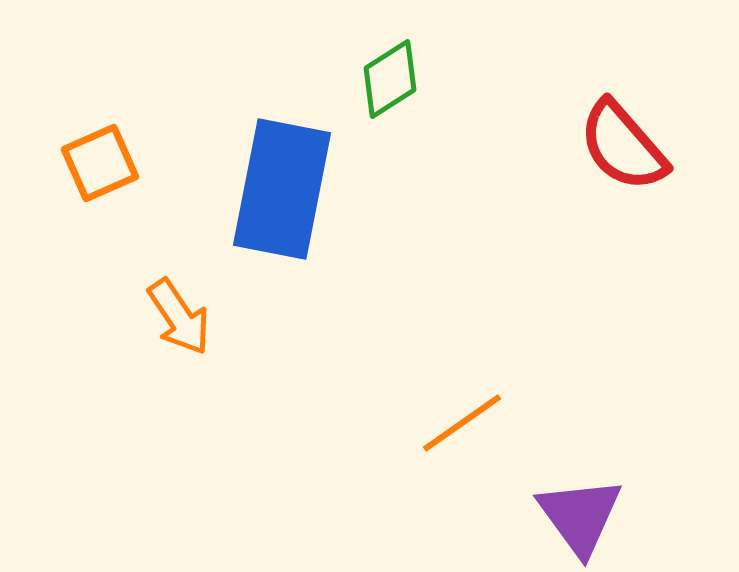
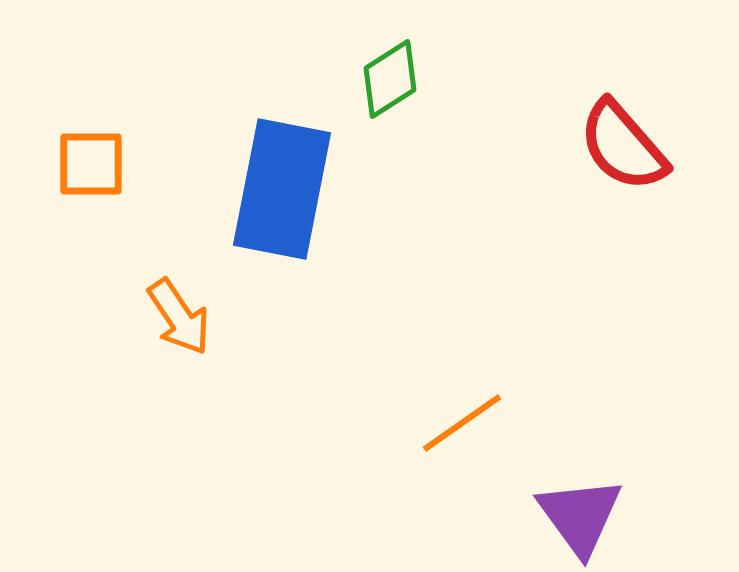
orange square: moved 9 px left, 1 px down; rotated 24 degrees clockwise
